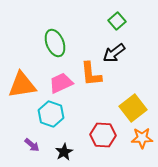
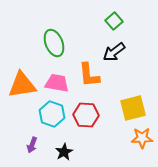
green square: moved 3 px left
green ellipse: moved 1 px left
black arrow: moved 1 px up
orange L-shape: moved 2 px left, 1 px down
pink trapezoid: moved 4 px left; rotated 35 degrees clockwise
yellow square: rotated 24 degrees clockwise
cyan hexagon: moved 1 px right
red hexagon: moved 17 px left, 20 px up
purple arrow: rotated 70 degrees clockwise
